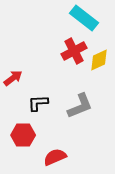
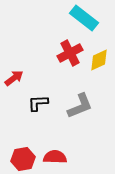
red cross: moved 4 px left, 2 px down
red arrow: moved 1 px right
red hexagon: moved 24 px down; rotated 10 degrees counterclockwise
red semicircle: rotated 25 degrees clockwise
